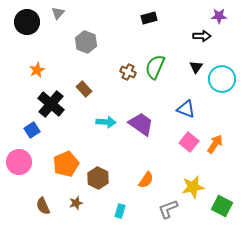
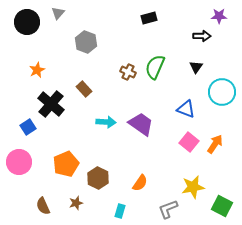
cyan circle: moved 13 px down
blue square: moved 4 px left, 3 px up
orange semicircle: moved 6 px left, 3 px down
